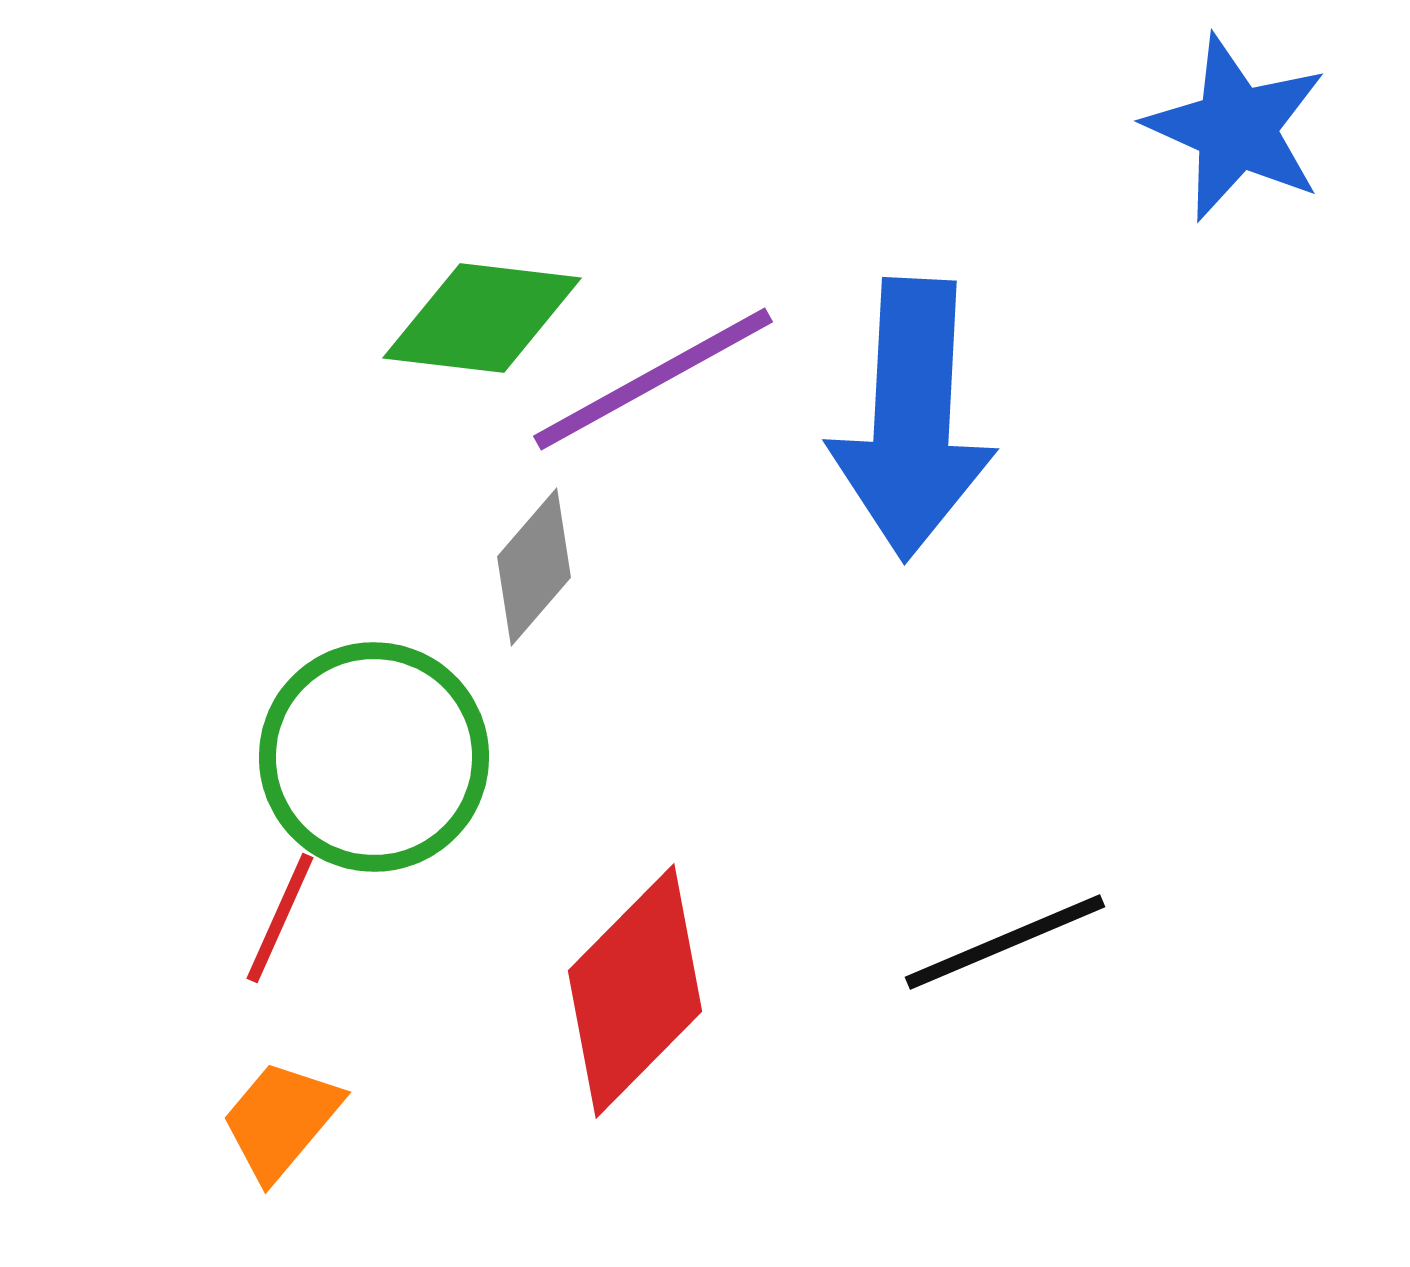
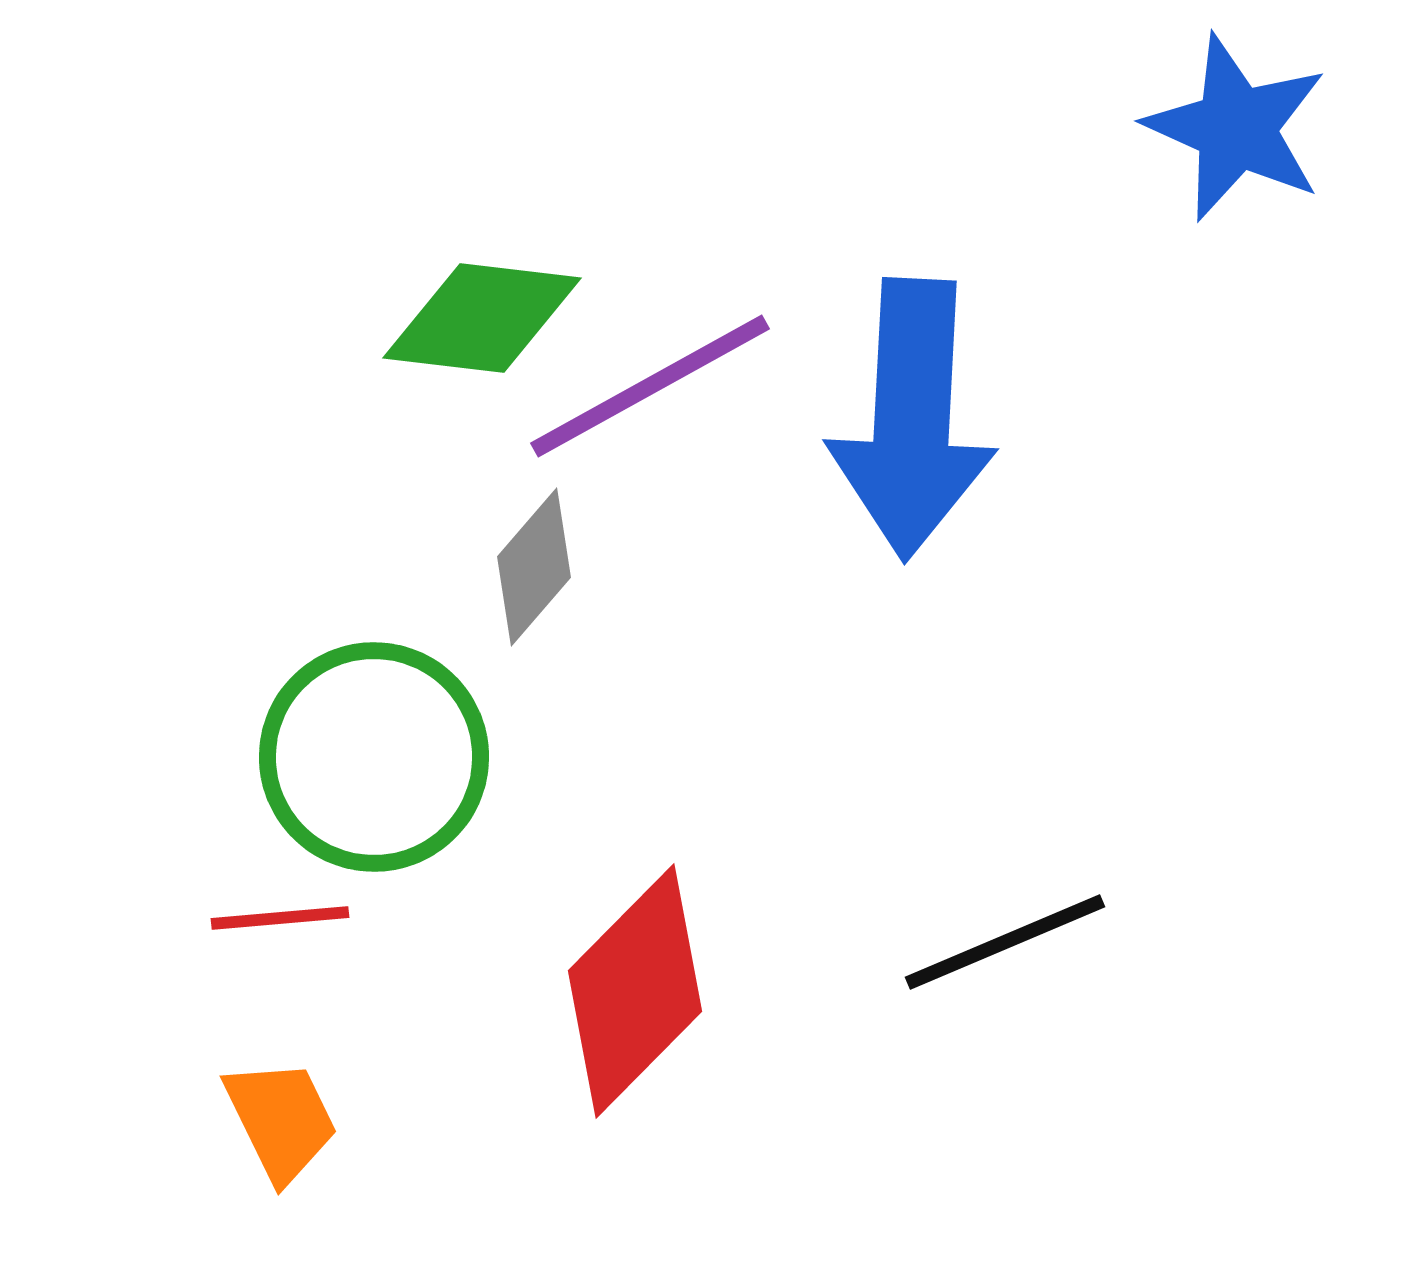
purple line: moved 3 px left, 7 px down
red line: rotated 61 degrees clockwise
orange trapezoid: rotated 114 degrees clockwise
